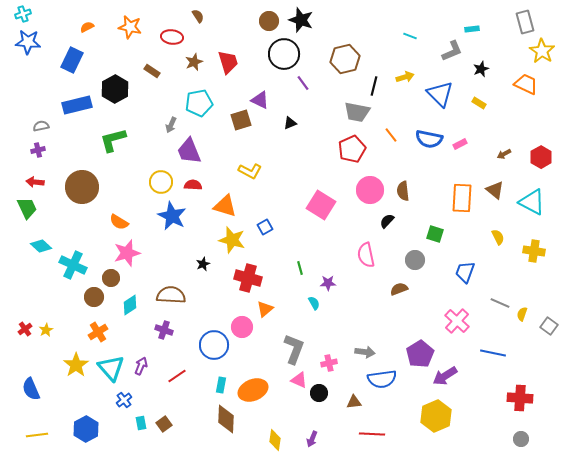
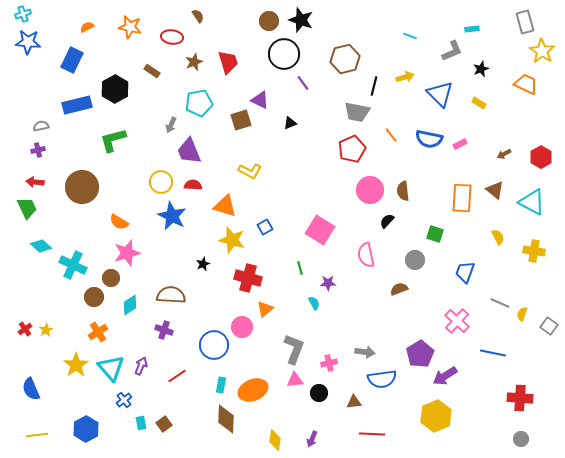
pink square at (321, 205): moved 1 px left, 25 px down
pink triangle at (299, 380): moved 4 px left; rotated 30 degrees counterclockwise
